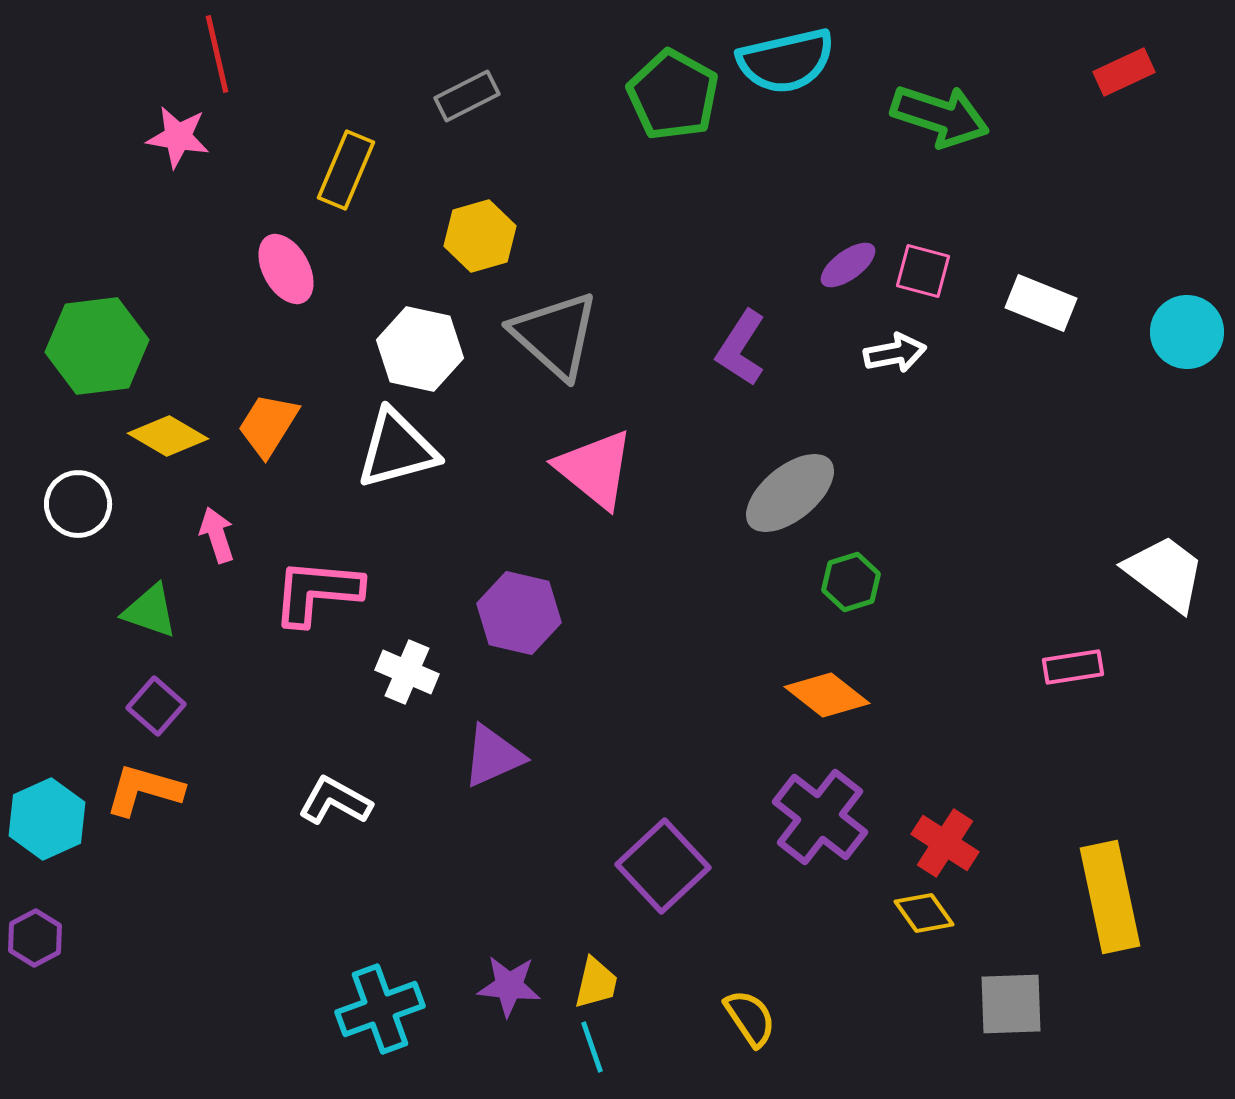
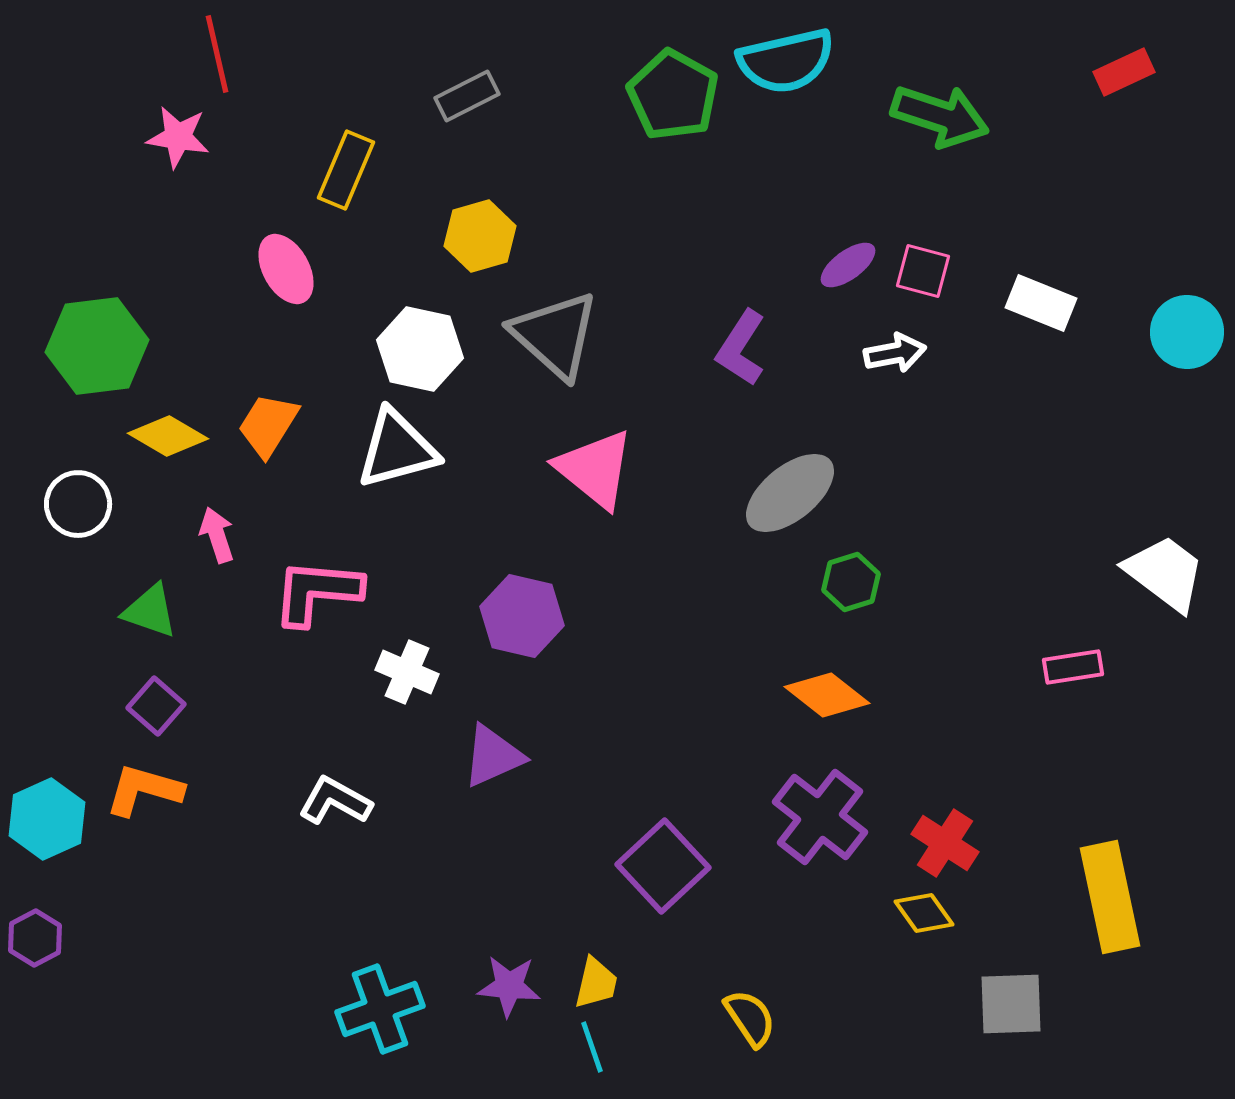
purple hexagon at (519, 613): moved 3 px right, 3 px down
